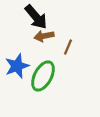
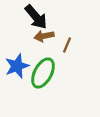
brown line: moved 1 px left, 2 px up
green ellipse: moved 3 px up
